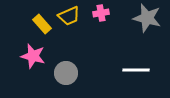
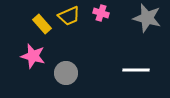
pink cross: rotated 28 degrees clockwise
